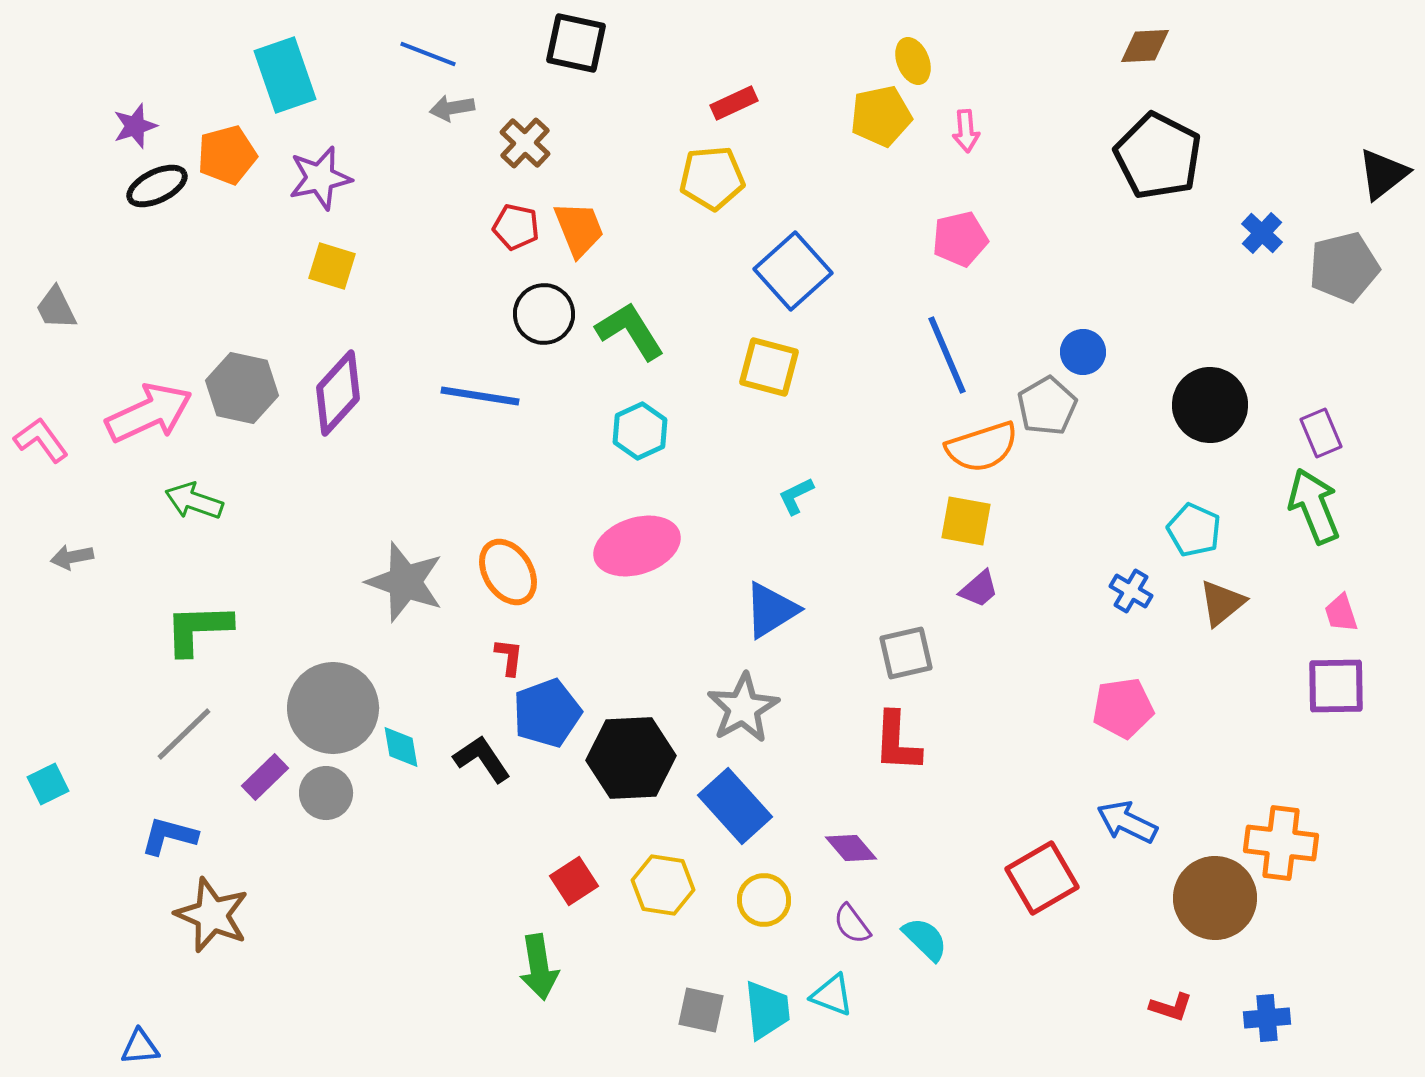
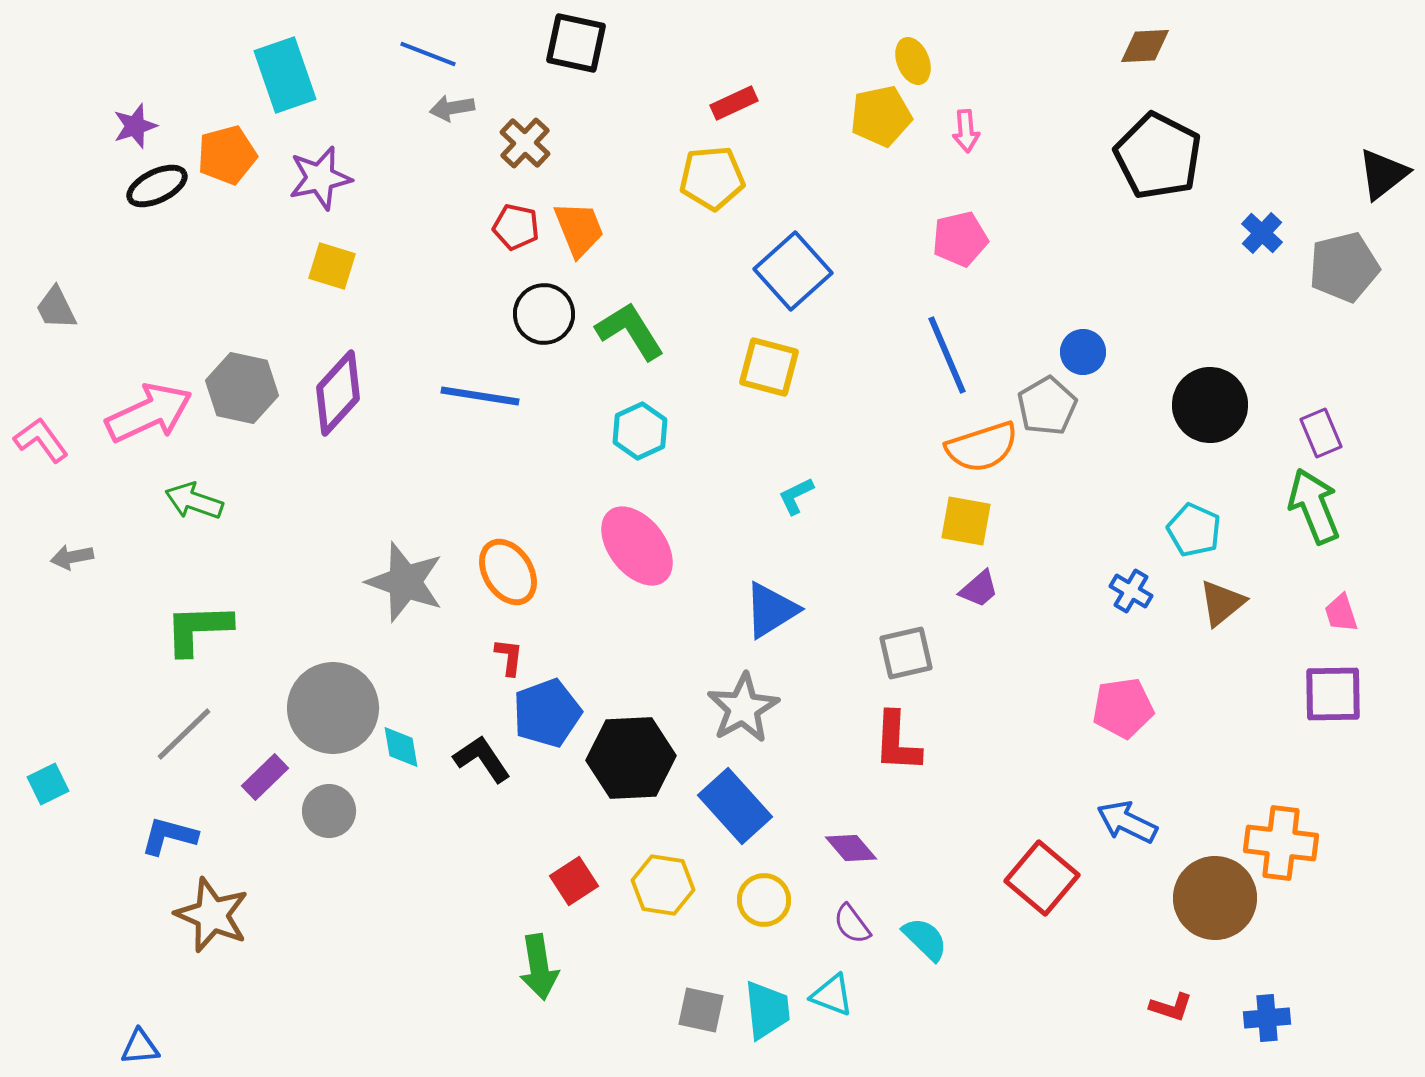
pink ellipse at (637, 546): rotated 70 degrees clockwise
purple square at (1336, 686): moved 3 px left, 8 px down
gray circle at (326, 793): moved 3 px right, 18 px down
red square at (1042, 878): rotated 20 degrees counterclockwise
